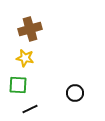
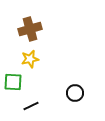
yellow star: moved 5 px right, 1 px down; rotated 24 degrees counterclockwise
green square: moved 5 px left, 3 px up
black line: moved 1 px right, 3 px up
